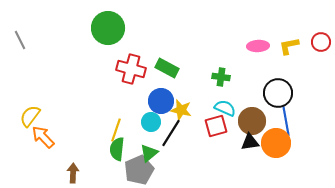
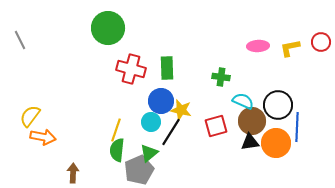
yellow L-shape: moved 1 px right, 2 px down
green rectangle: rotated 60 degrees clockwise
black circle: moved 12 px down
cyan semicircle: moved 18 px right, 7 px up
blue line: moved 11 px right, 6 px down; rotated 12 degrees clockwise
black line: moved 1 px up
orange arrow: rotated 145 degrees clockwise
green semicircle: moved 1 px down
